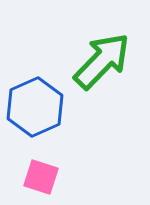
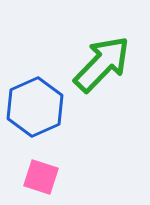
green arrow: moved 3 px down
